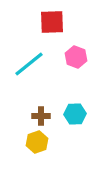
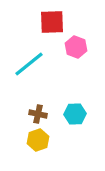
pink hexagon: moved 10 px up
brown cross: moved 3 px left, 2 px up; rotated 12 degrees clockwise
yellow hexagon: moved 1 px right, 2 px up
